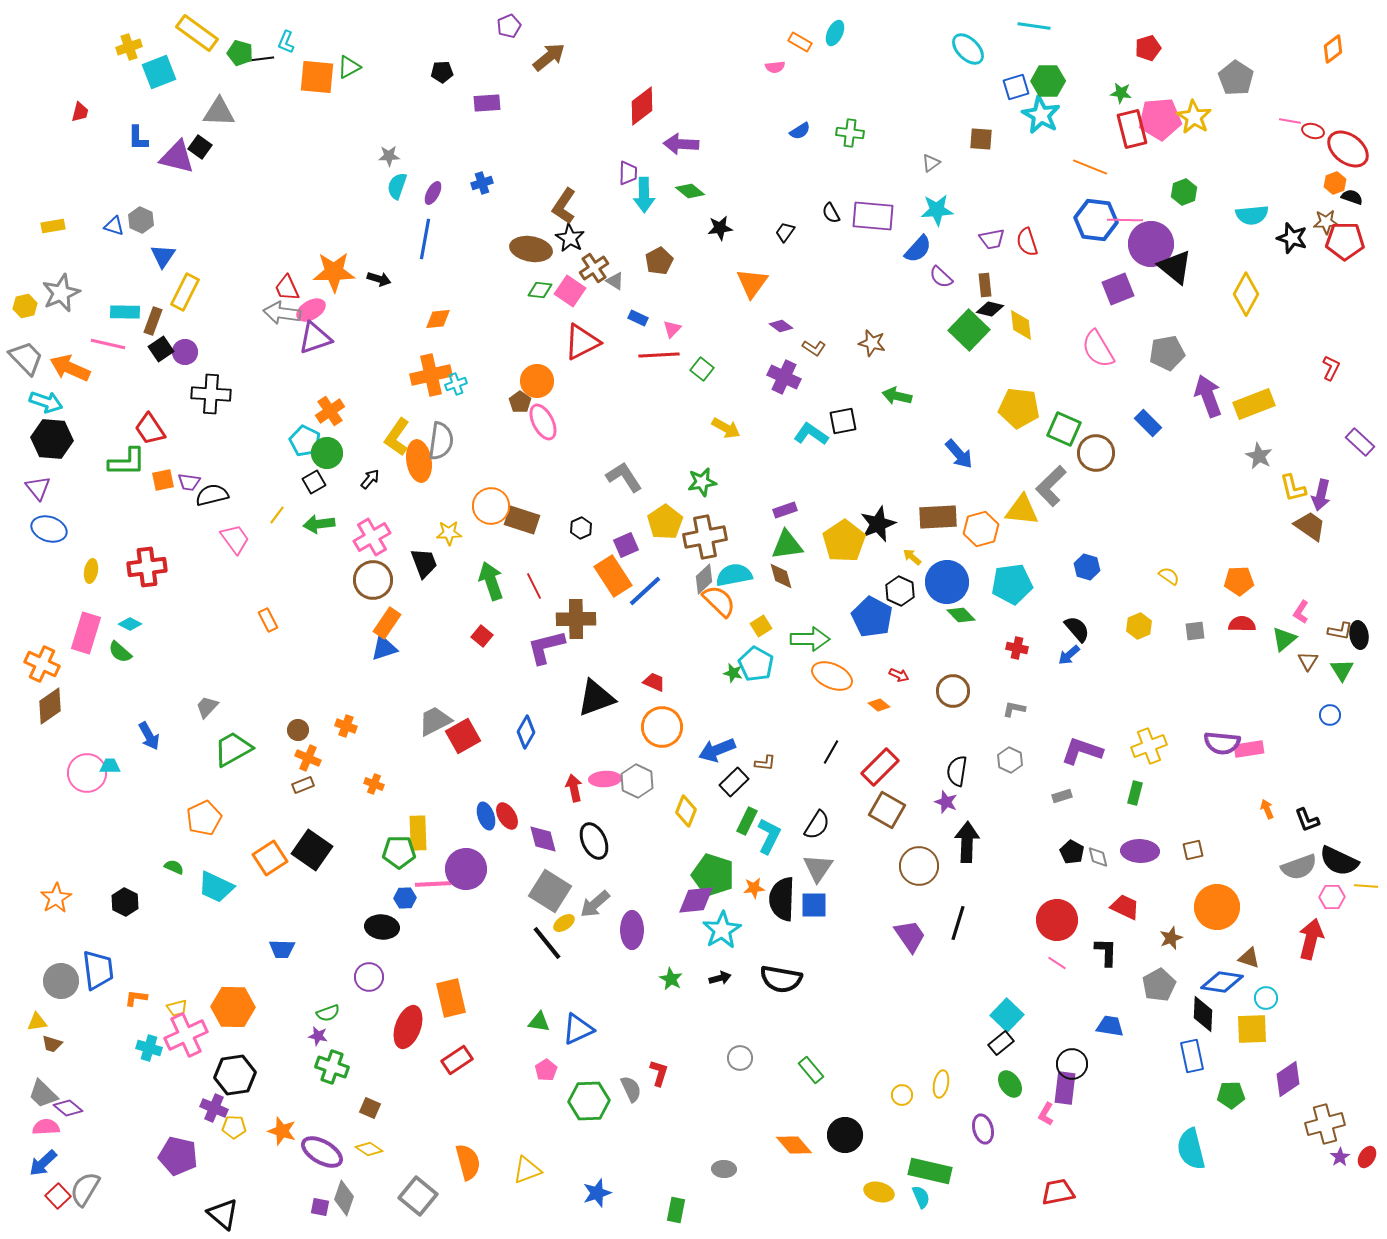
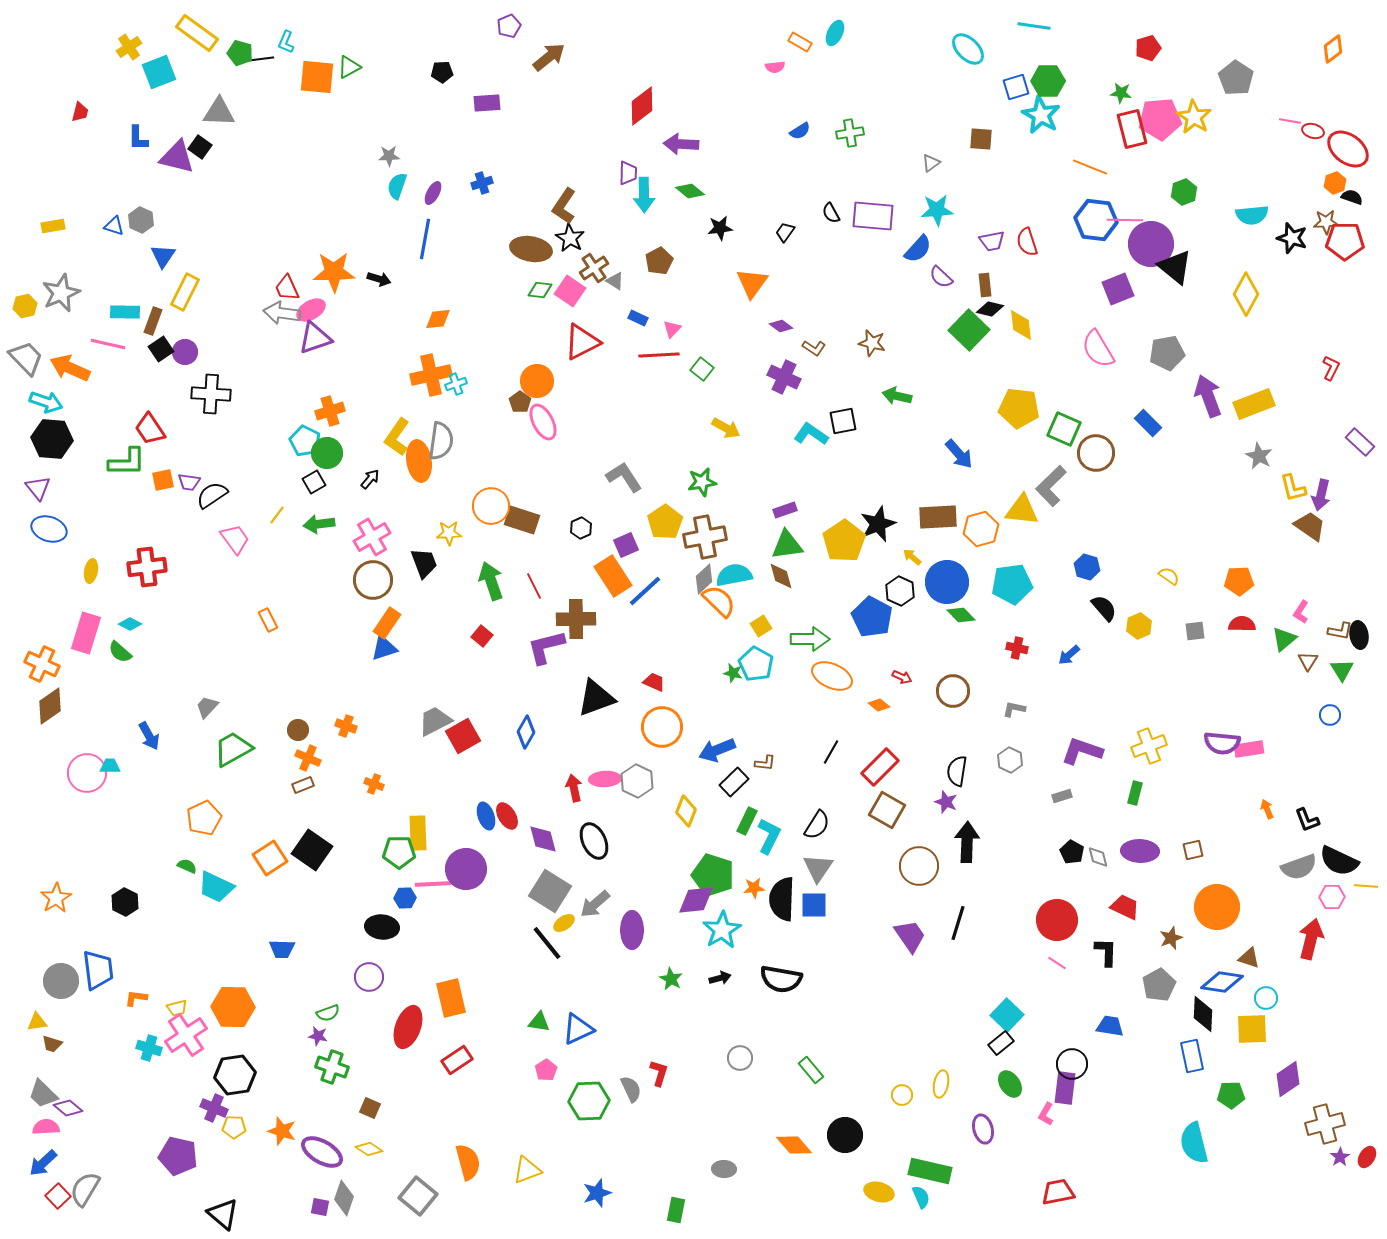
yellow cross at (129, 47): rotated 15 degrees counterclockwise
green cross at (850, 133): rotated 16 degrees counterclockwise
purple trapezoid at (992, 239): moved 2 px down
orange cross at (330, 411): rotated 16 degrees clockwise
black semicircle at (212, 495): rotated 20 degrees counterclockwise
black semicircle at (1077, 629): moved 27 px right, 21 px up
red arrow at (899, 675): moved 3 px right, 2 px down
green semicircle at (174, 867): moved 13 px right, 1 px up
pink cross at (186, 1035): rotated 9 degrees counterclockwise
cyan semicircle at (1191, 1149): moved 3 px right, 6 px up
